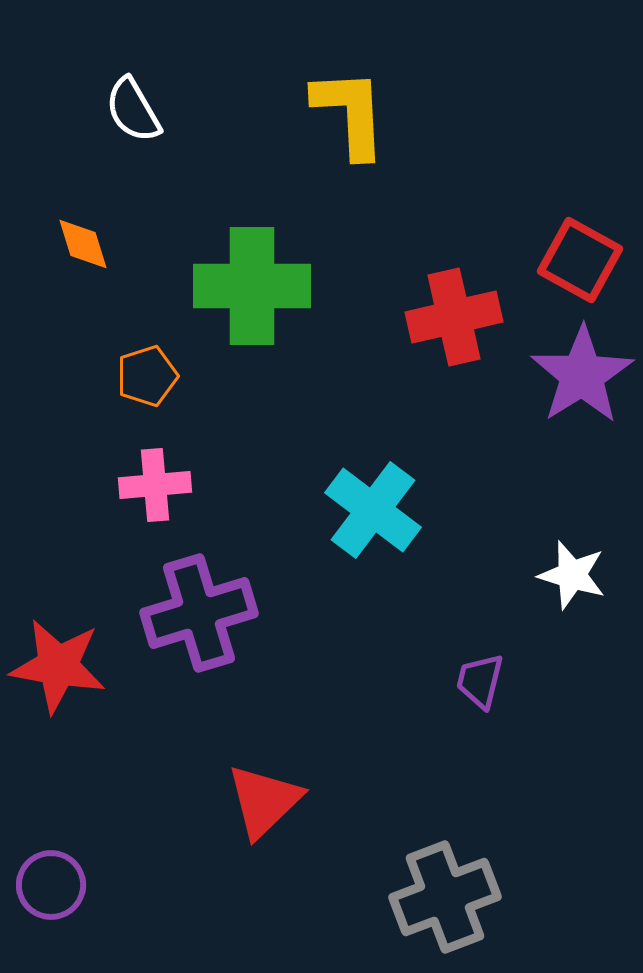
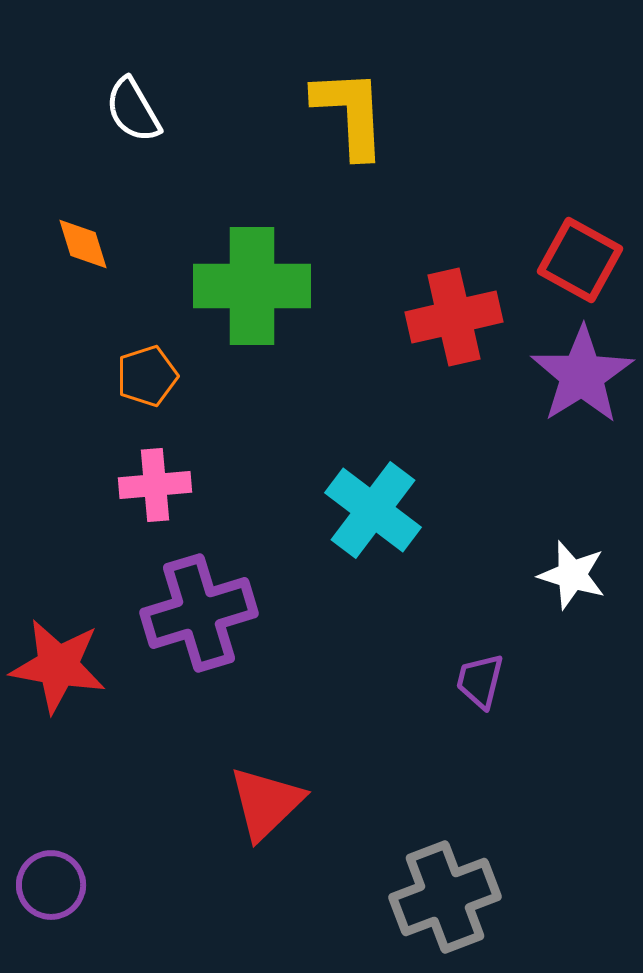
red triangle: moved 2 px right, 2 px down
